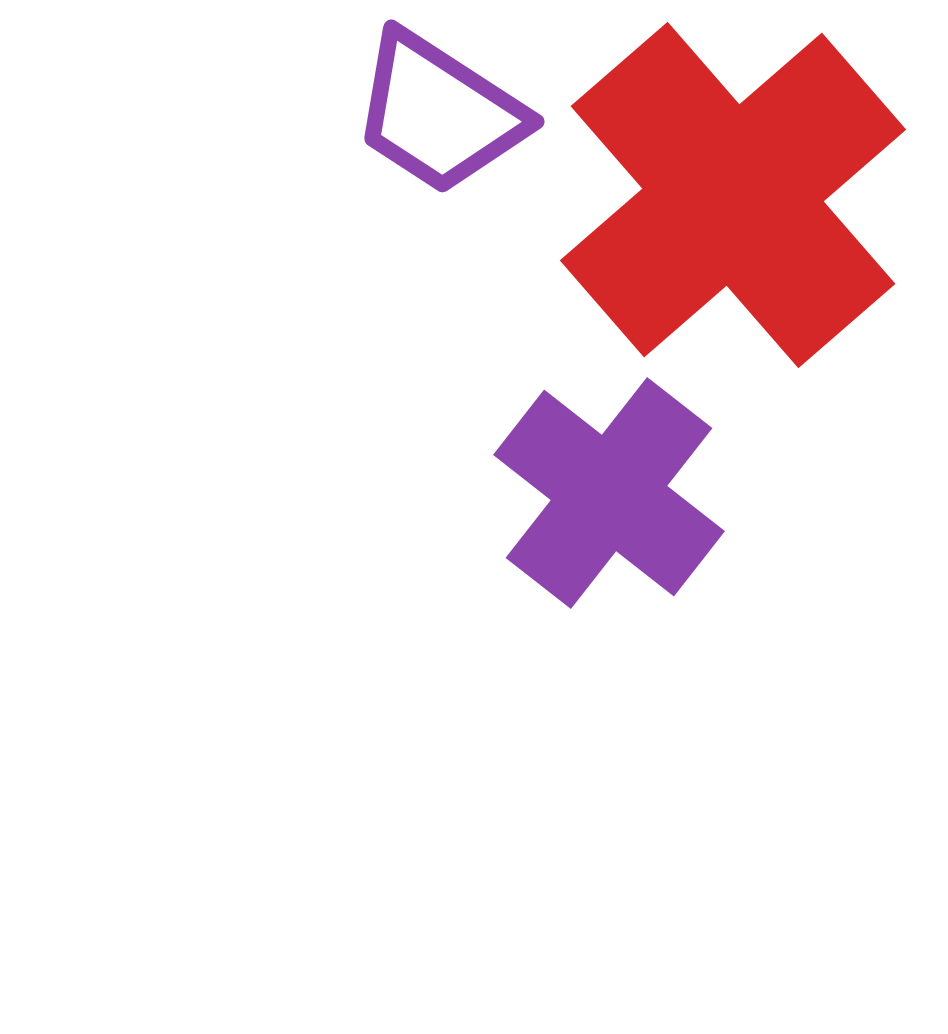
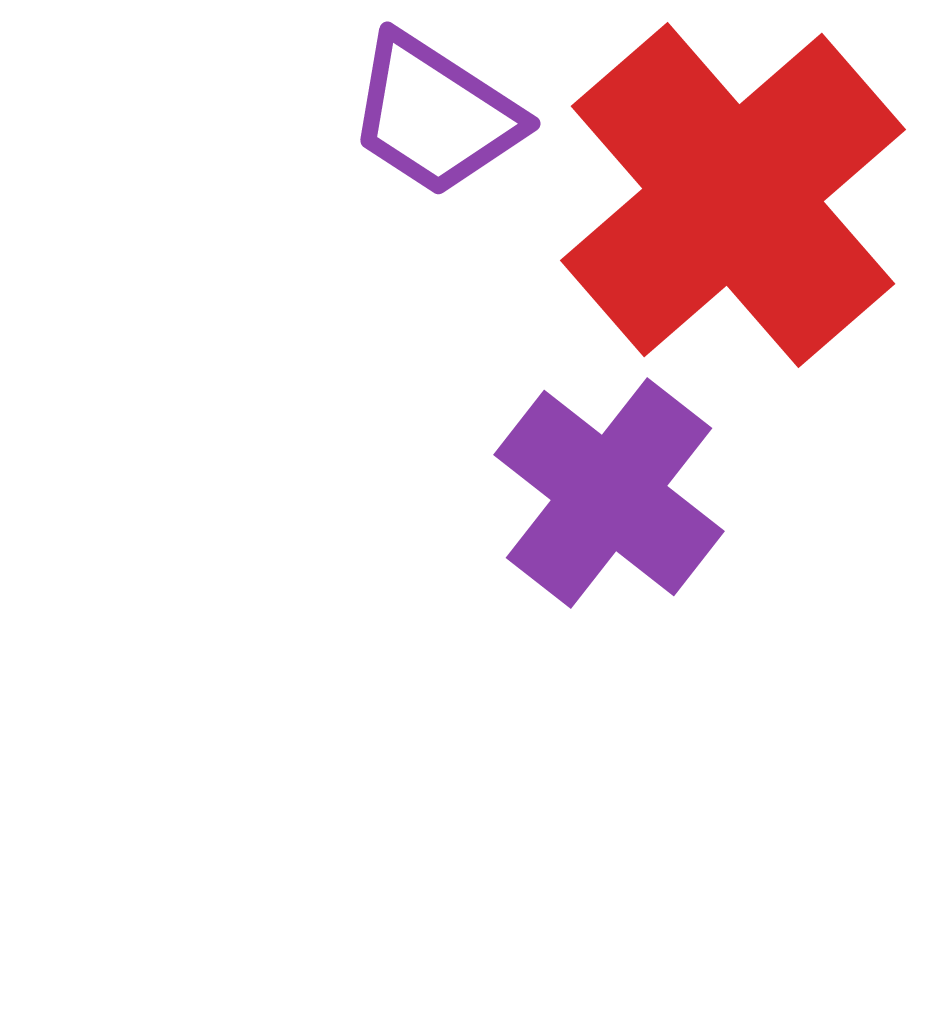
purple trapezoid: moved 4 px left, 2 px down
